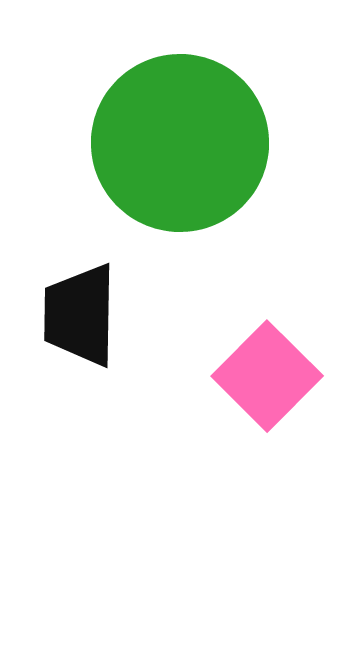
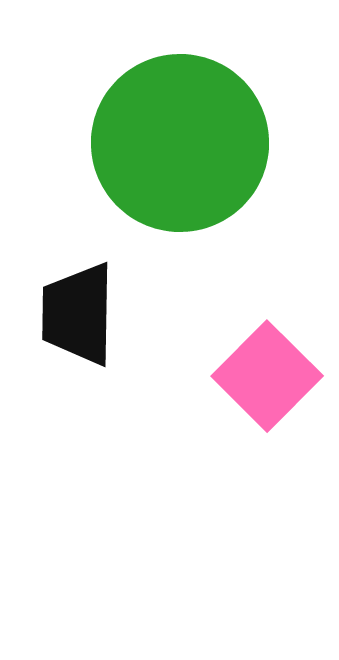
black trapezoid: moved 2 px left, 1 px up
